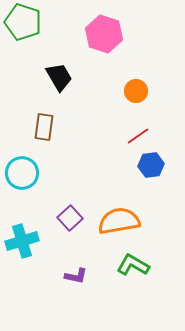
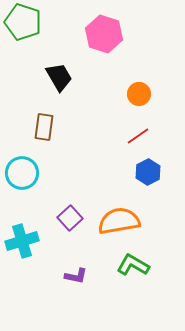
orange circle: moved 3 px right, 3 px down
blue hexagon: moved 3 px left, 7 px down; rotated 20 degrees counterclockwise
